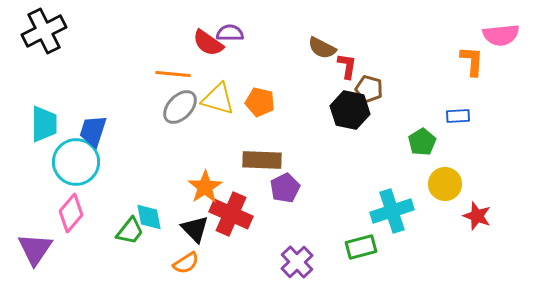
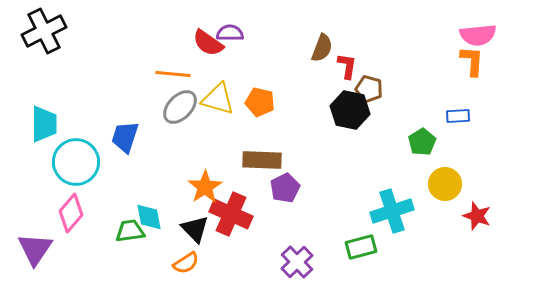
pink semicircle: moved 23 px left
brown semicircle: rotated 96 degrees counterclockwise
blue trapezoid: moved 32 px right, 6 px down
green trapezoid: rotated 136 degrees counterclockwise
